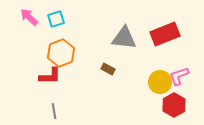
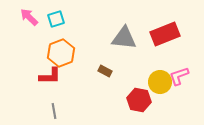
brown rectangle: moved 3 px left, 2 px down
red hexagon: moved 35 px left, 5 px up; rotated 20 degrees counterclockwise
